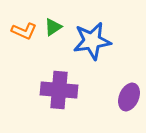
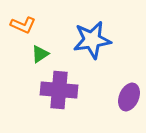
green triangle: moved 13 px left, 27 px down
orange L-shape: moved 1 px left, 6 px up
blue star: moved 1 px up
